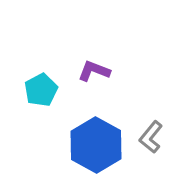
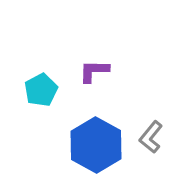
purple L-shape: rotated 20 degrees counterclockwise
